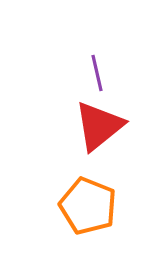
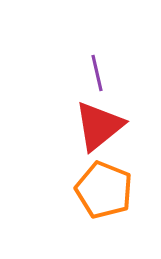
orange pentagon: moved 16 px right, 16 px up
